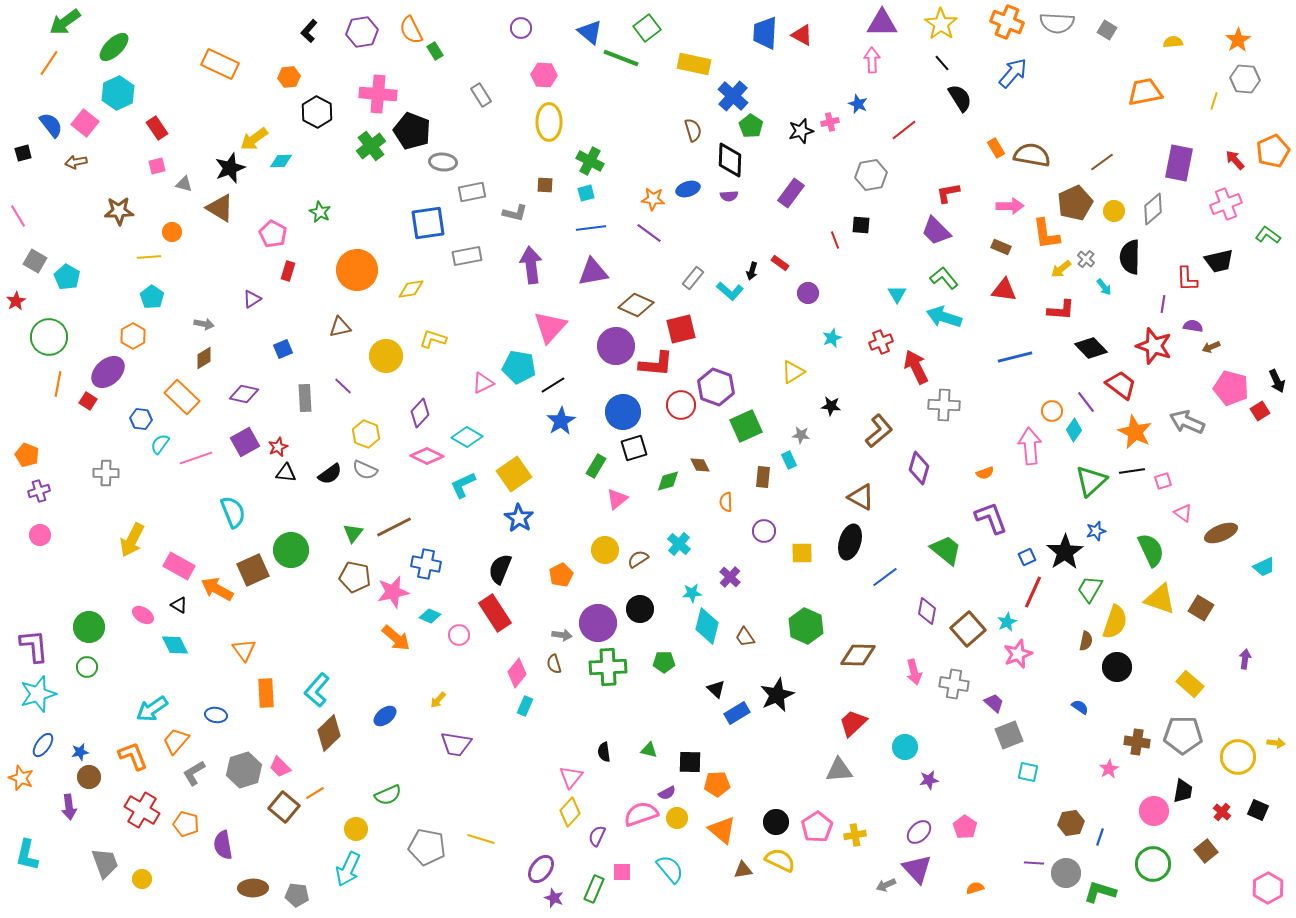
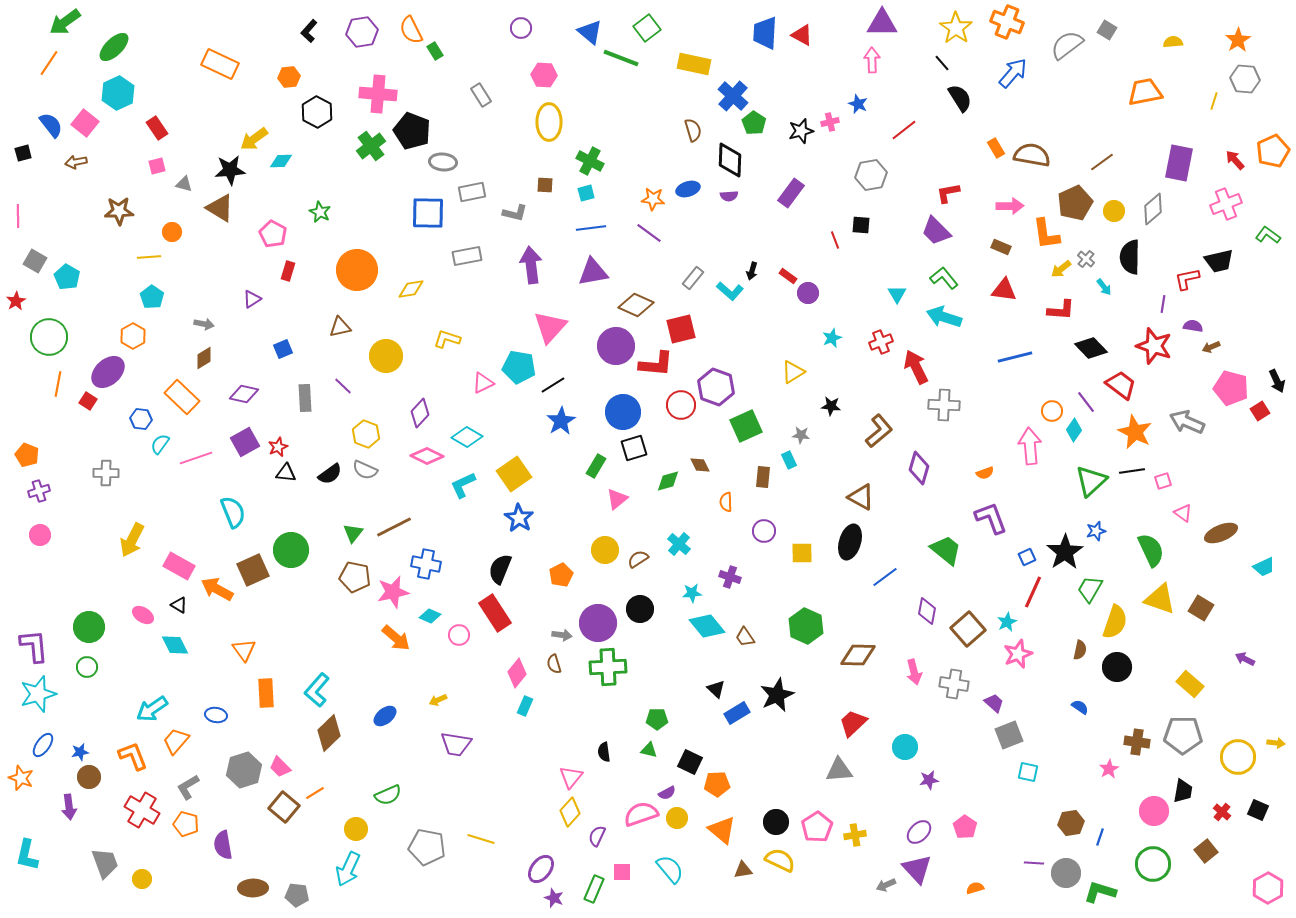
gray semicircle at (1057, 23): moved 10 px right, 22 px down; rotated 140 degrees clockwise
yellow star at (941, 24): moved 15 px right, 4 px down
green pentagon at (751, 126): moved 3 px right, 3 px up
black star at (230, 168): moved 2 px down; rotated 16 degrees clockwise
pink line at (18, 216): rotated 30 degrees clockwise
blue square at (428, 223): moved 10 px up; rotated 9 degrees clockwise
red rectangle at (780, 263): moved 8 px right, 13 px down
red L-shape at (1187, 279): rotated 80 degrees clockwise
yellow L-shape at (433, 339): moved 14 px right
purple cross at (730, 577): rotated 25 degrees counterclockwise
cyan diamond at (707, 626): rotated 54 degrees counterclockwise
brown semicircle at (1086, 641): moved 6 px left, 9 px down
purple arrow at (1245, 659): rotated 72 degrees counterclockwise
green pentagon at (664, 662): moved 7 px left, 57 px down
yellow arrow at (438, 700): rotated 24 degrees clockwise
black square at (690, 762): rotated 25 degrees clockwise
gray L-shape at (194, 773): moved 6 px left, 14 px down
